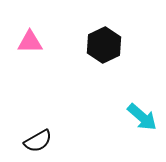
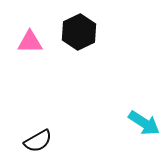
black hexagon: moved 25 px left, 13 px up
cyan arrow: moved 2 px right, 6 px down; rotated 8 degrees counterclockwise
